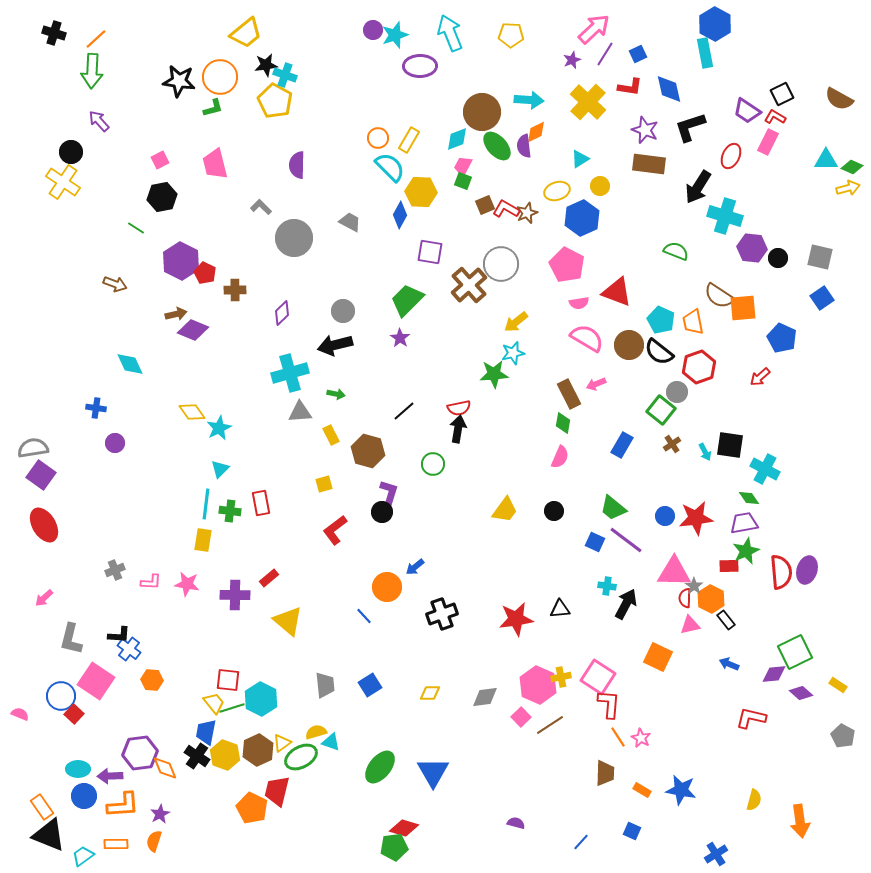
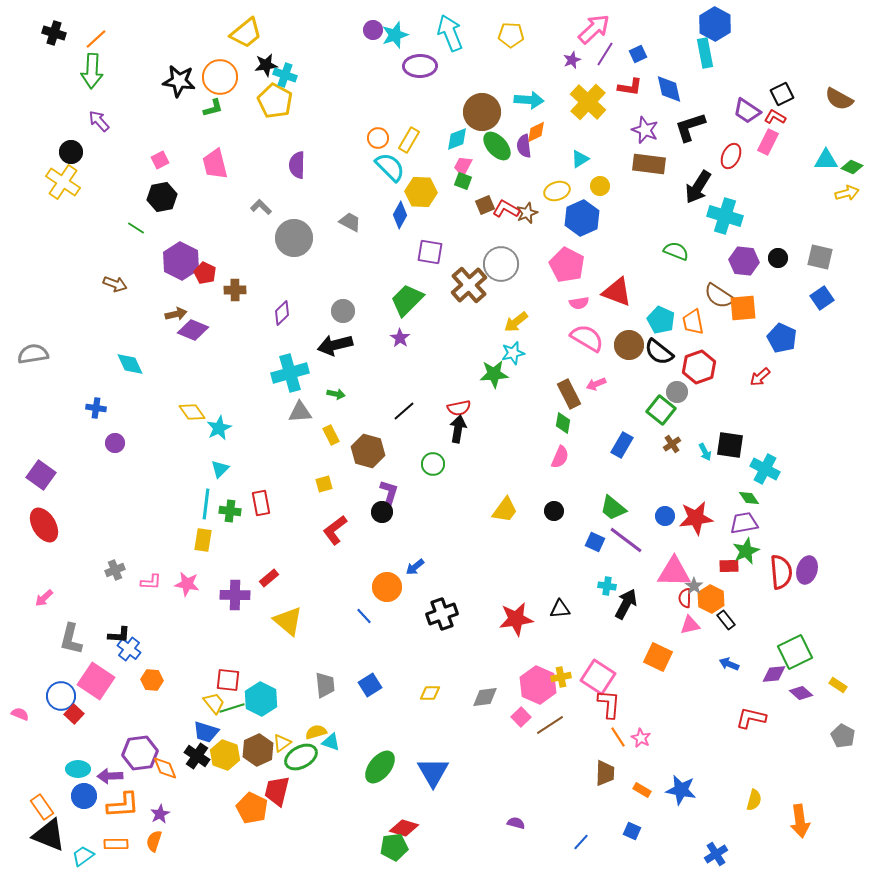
yellow arrow at (848, 188): moved 1 px left, 5 px down
purple hexagon at (752, 248): moved 8 px left, 13 px down
gray semicircle at (33, 448): moved 94 px up
blue trapezoid at (206, 732): rotated 84 degrees counterclockwise
